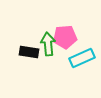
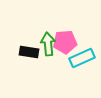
pink pentagon: moved 5 px down
